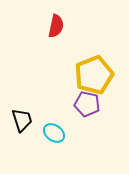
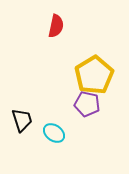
yellow pentagon: rotated 9 degrees counterclockwise
